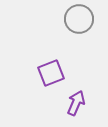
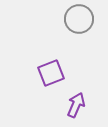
purple arrow: moved 2 px down
